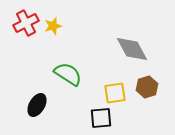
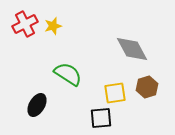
red cross: moved 1 px left, 1 px down
